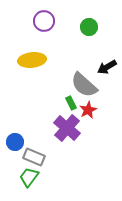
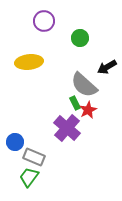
green circle: moved 9 px left, 11 px down
yellow ellipse: moved 3 px left, 2 px down
green rectangle: moved 4 px right
